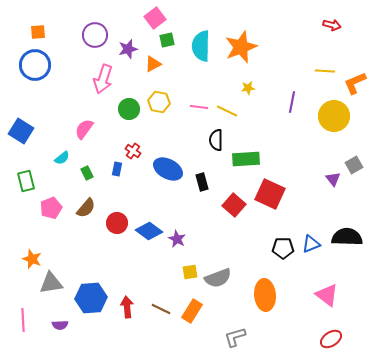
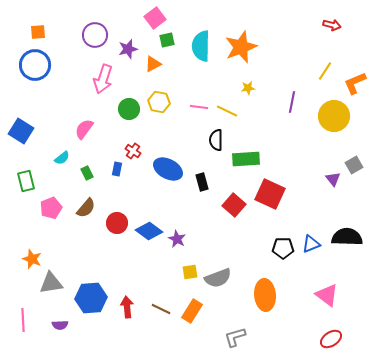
yellow line at (325, 71): rotated 60 degrees counterclockwise
